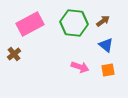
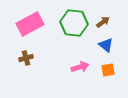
brown arrow: moved 1 px down
brown cross: moved 12 px right, 4 px down; rotated 24 degrees clockwise
pink arrow: rotated 36 degrees counterclockwise
